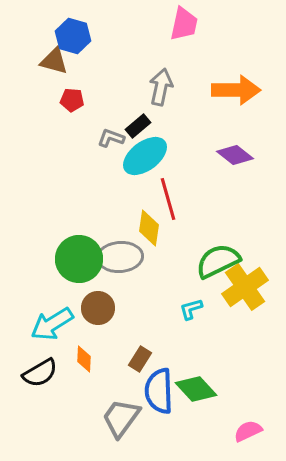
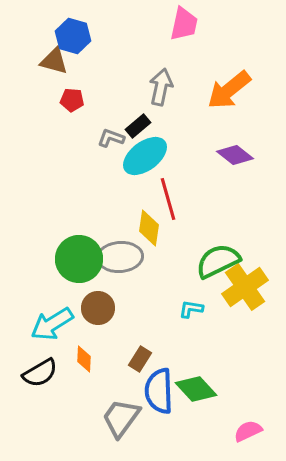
orange arrow: moved 7 px left; rotated 141 degrees clockwise
cyan L-shape: rotated 25 degrees clockwise
